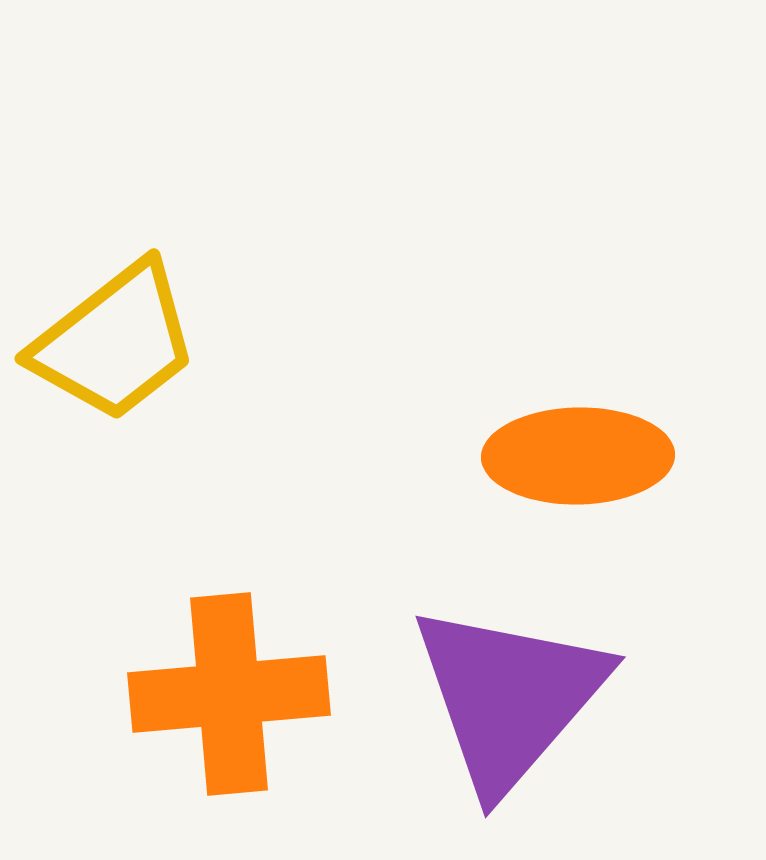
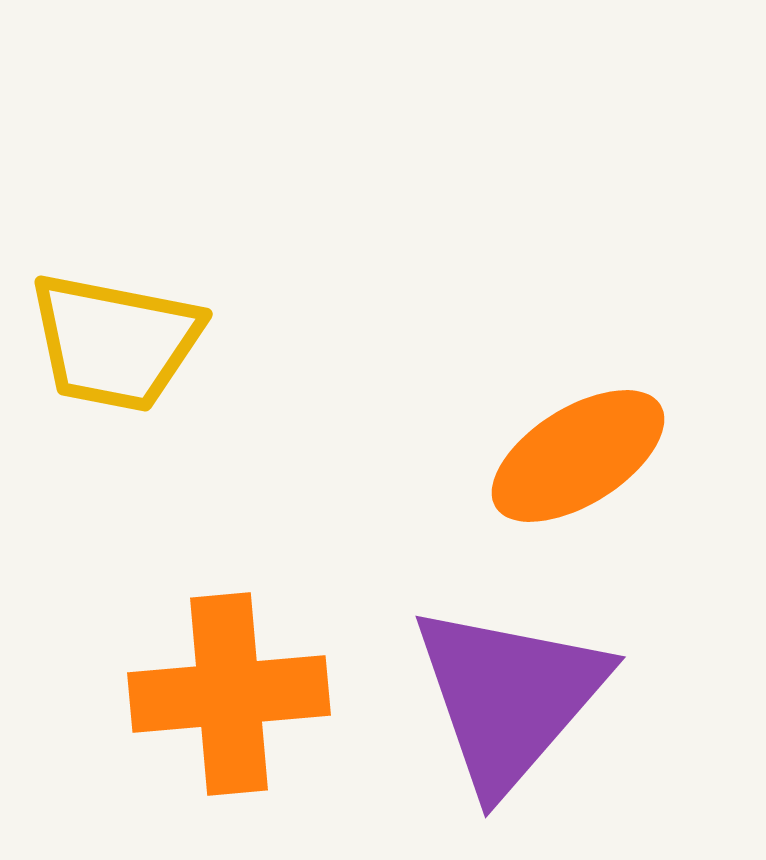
yellow trapezoid: rotated 49 degrees clockwise
orange ellipse: rotated 31 degrees counterclockwise
